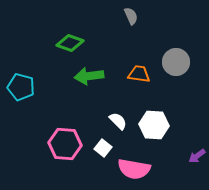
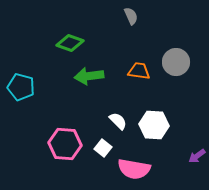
orange trapezoid: moved 3 px up
